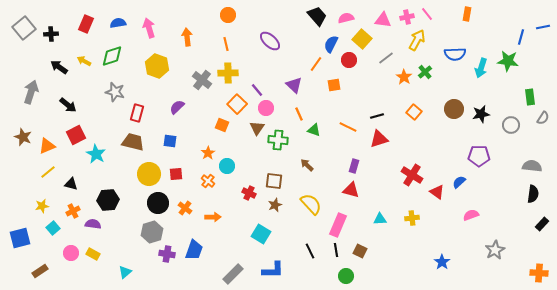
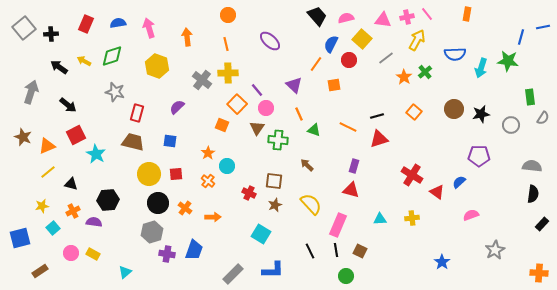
purple semicircle at (93, 224): moved 1 px right, 2 px up
